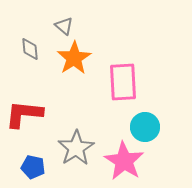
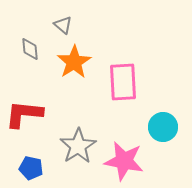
gray triangle: moved 1 px left, 1 px up
orange star: moved 4 px down
cyan circle: moved 18 px right
gray star: moved 2 px right, 2 px up
pink star: rotated 21 degrees counterclockwise
blue pentagon: moved 2 px left, 1 px down
